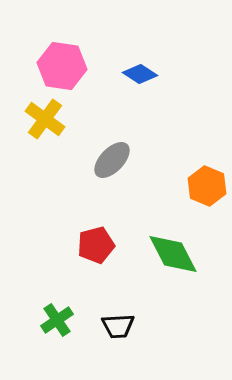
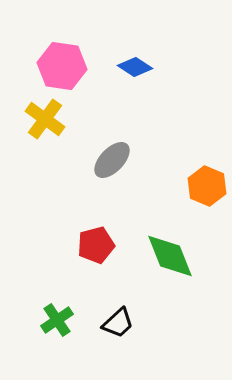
blue diamond: moved 5 px left, 7 px up
green diamond: moved 3 px left, 2 px down; rotated 6 degrees clockwise
black trapezoid: moved 3 px up; rotated 40 degrees counterclockwise
